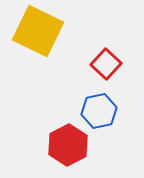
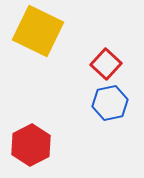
blue hexagon: moved 11 px right, 8 px up
red hexagon: moved 37 px left
